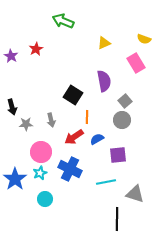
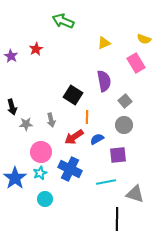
gray circle: moved 2 px right, 5 px down
blue star: moved 1 px up
